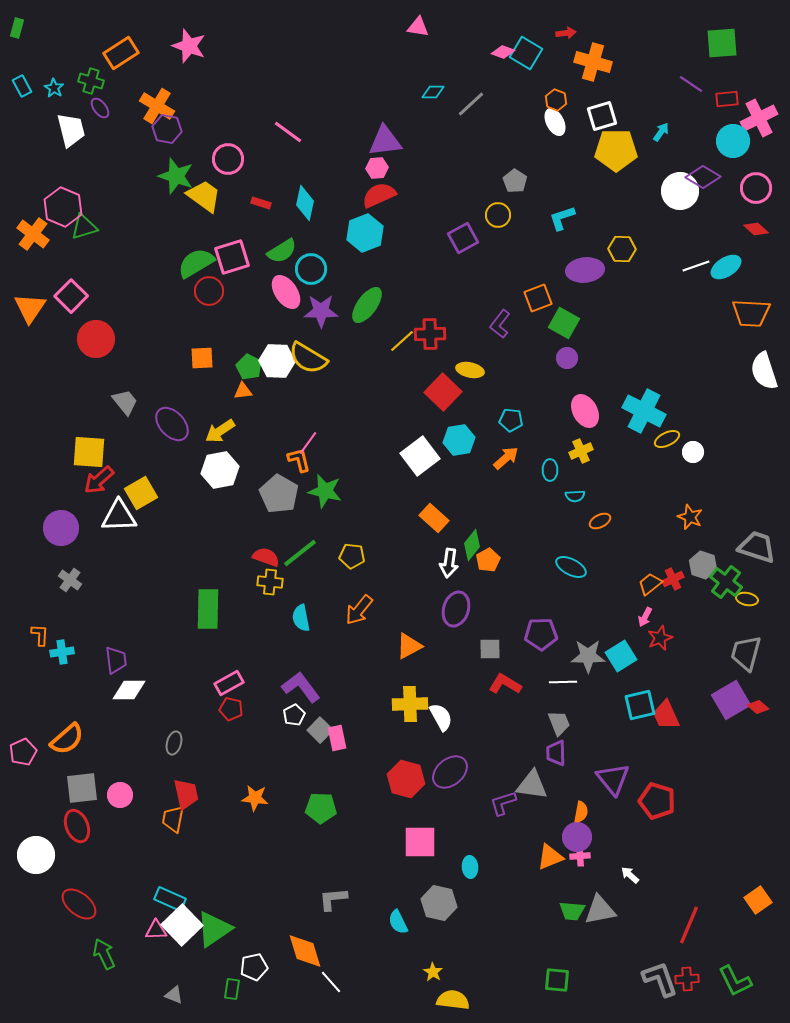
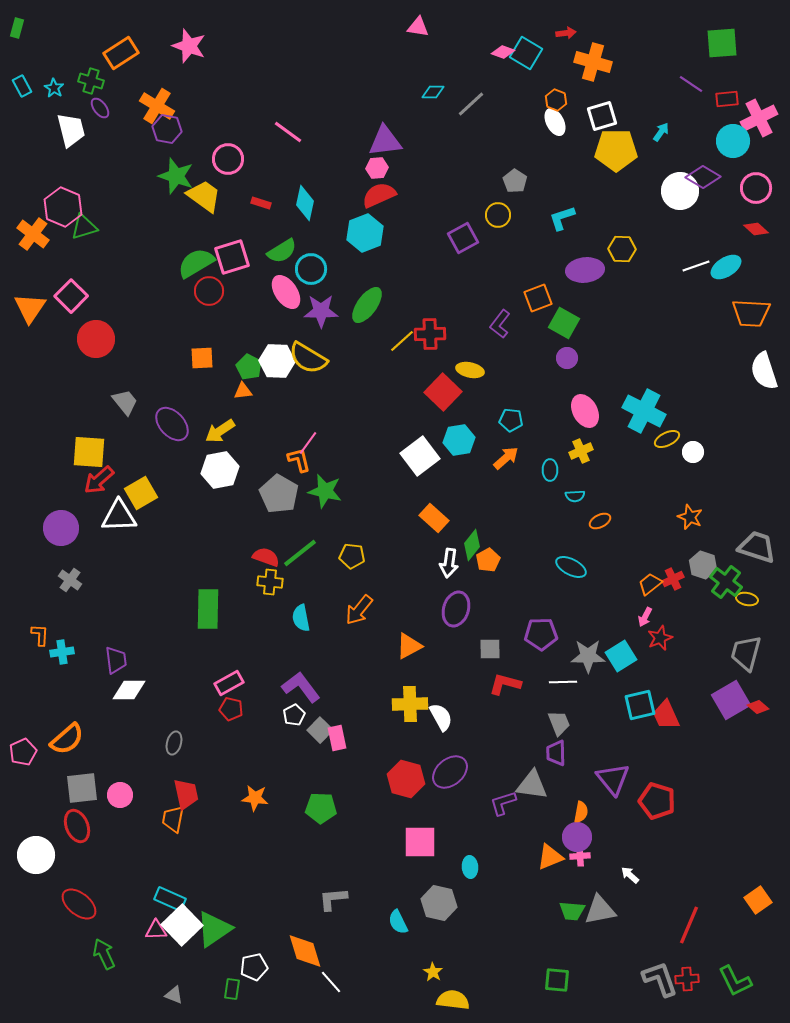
red L-shape at (505, 684): rotated 16 degrees counterclockwise
